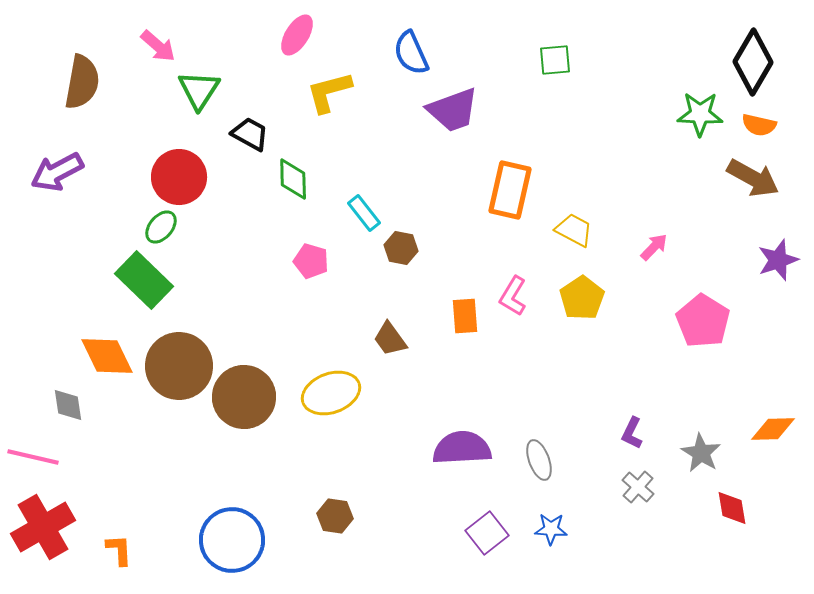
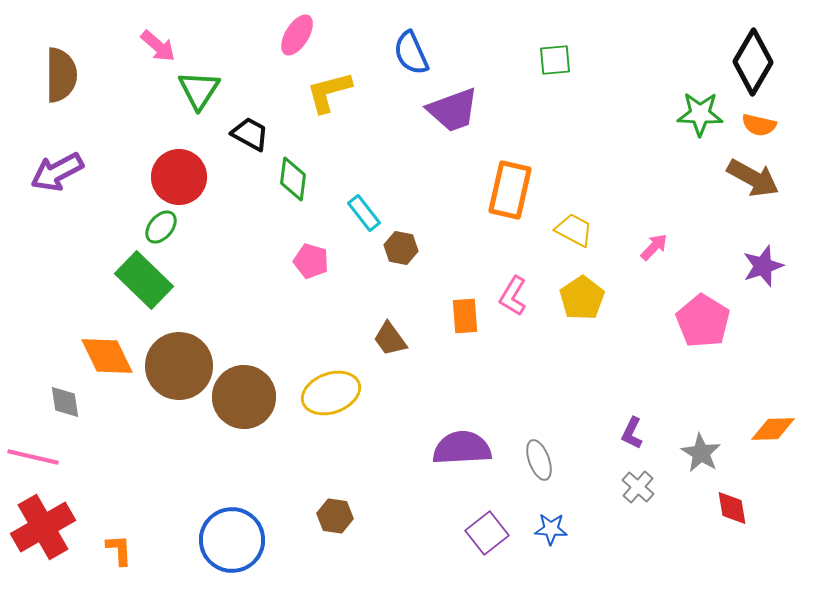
brown semicircle at (82, 82): moved 21 px left, 7 px up; rotated 10 degrees counterclockwise
green diamond at (293, 179): rotated 9 degrees clockwise
purple star at (778, 260): moved 15 px left, 6 px down
gray diamond at (68, 405): moved 3 px left, 3 px up
